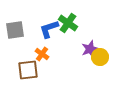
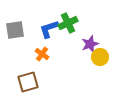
green cross: rotated 30 degrees clockwise
purple star: moved 5 px up
brown square: moved 12 px down; rotated 10 degrees counterclockwise
